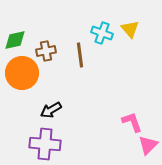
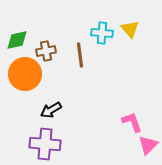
cyan cross: rotated 15 degrees counterclockwise
green diamond: moved 2 px right
orange circle: moved 3 px right, 1 px down
